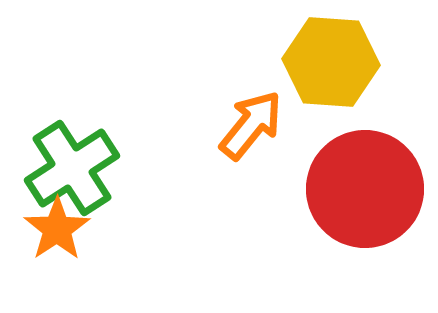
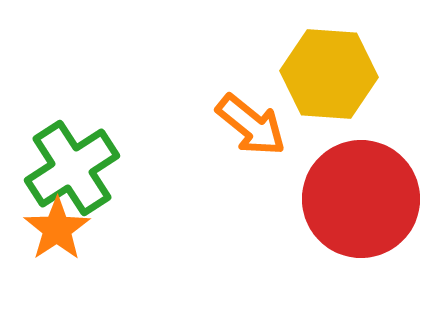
yellow hexagon: moved 2 px left, 12 px down
orange arrow: rotated 90 degrees clockwise
red circle: moved 4 px left, 10 px down
